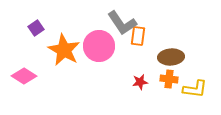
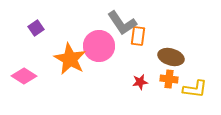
orange star: moved 6 px right, 9 px down
brown ellipse: rotated 20 degrees clockwise
